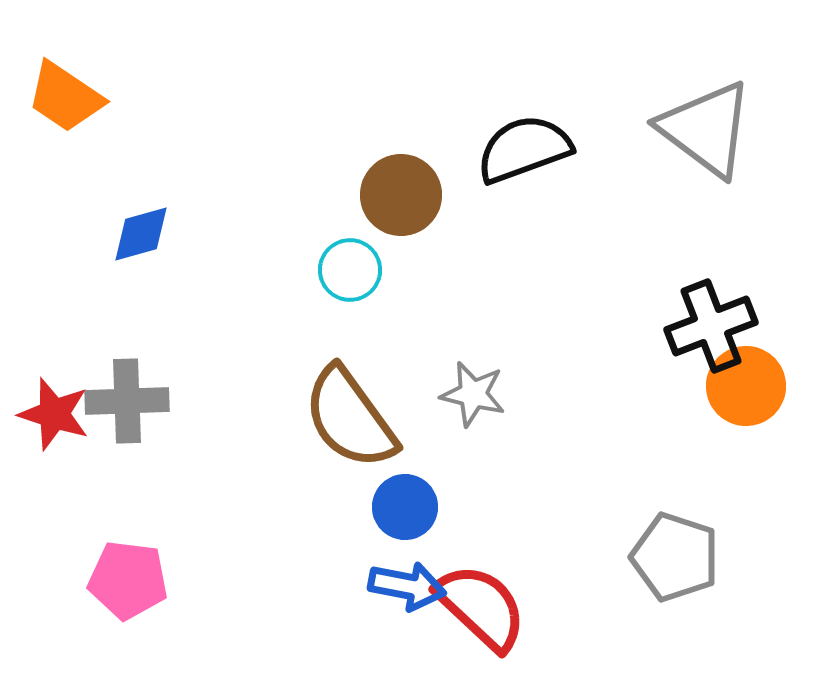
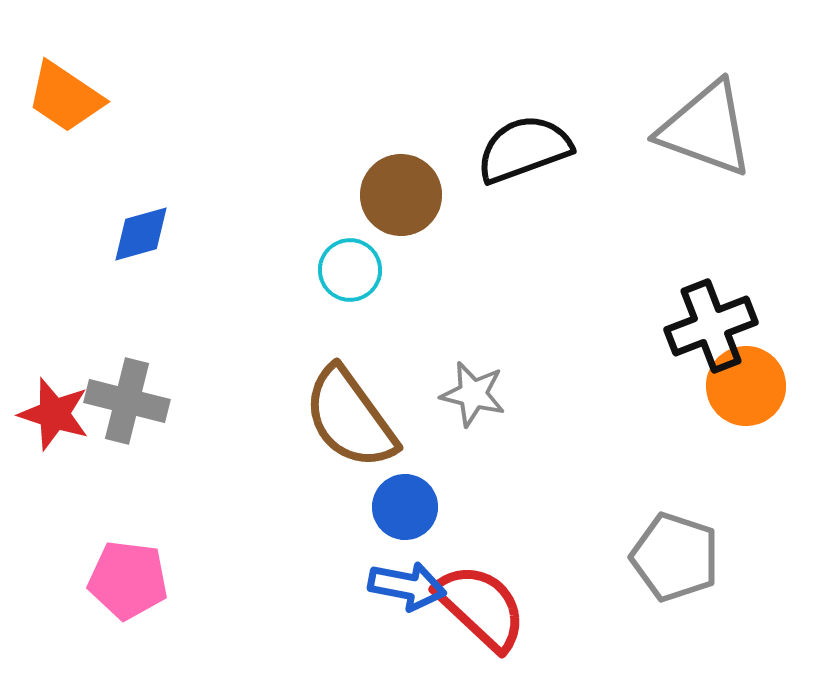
gray triangle: rotated 17 degrees counterclockwise
gray cross: rotated 16 degrees clockwise
